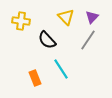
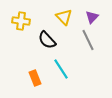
yellow triangle: moved 2 px left
gray line: rotated 60 degrees counterclockwise
